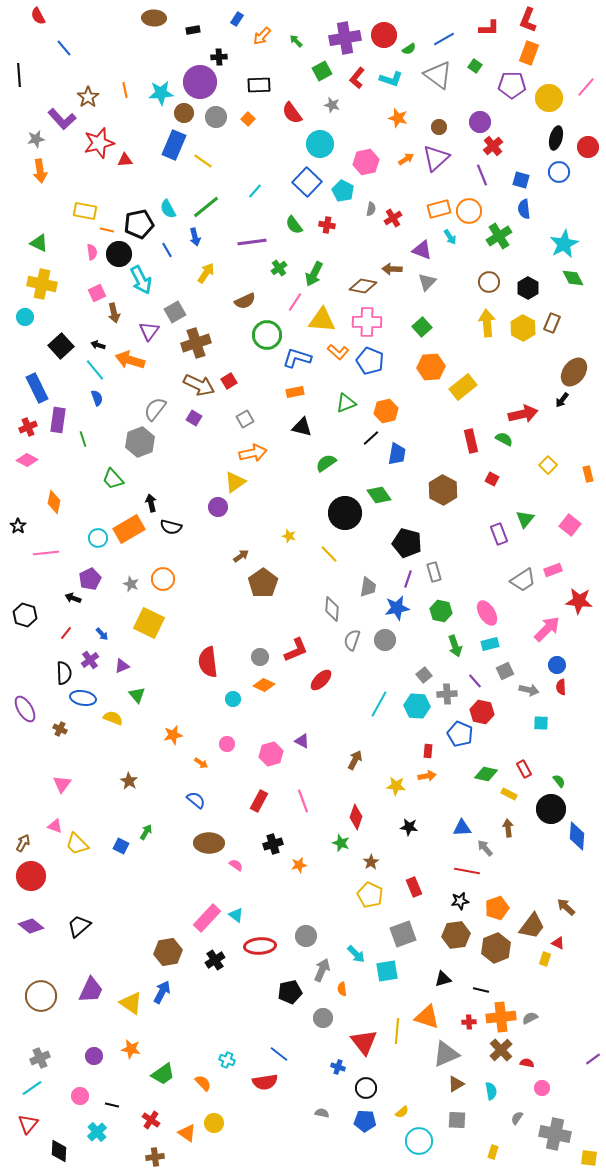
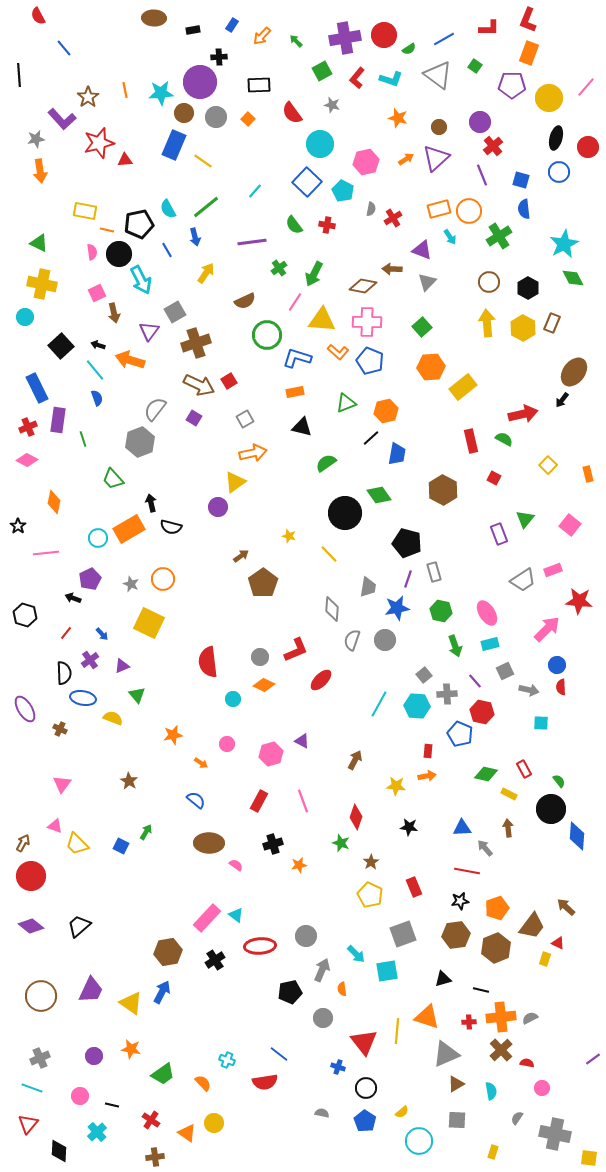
blue rectangle at (237, 19): moved 5 px left, 6 px down
red square at (492, 479): moved 2 px right, 1 px up
cyan line at (32, 1088): rotated 55 degrees clockwise
blue pentagon at (365, 1121): rotated 30 degrees clockwise
